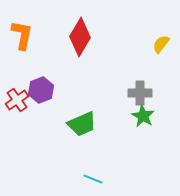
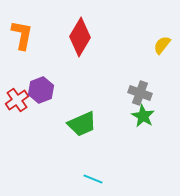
yellow semicircle: moved 1 px right, 1 px down
gray cross: rotated 20 degrees clockwise
